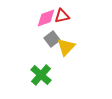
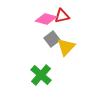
pink diamond: moved 1 px down; rotated 35 degrees clockwise
